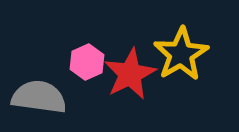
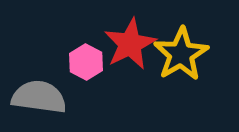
pink hexagon: moved 1 px left; rotated 8 degrees counterclockwise
red star: moved 30 px up
